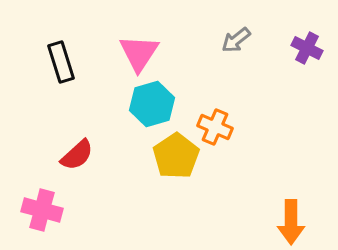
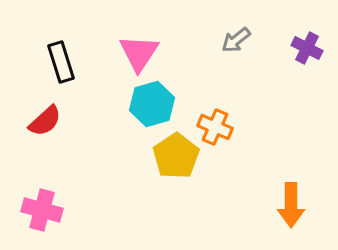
red semicircle: moved 32 px left, 34 px up
orange arrow: moved 17 px up
